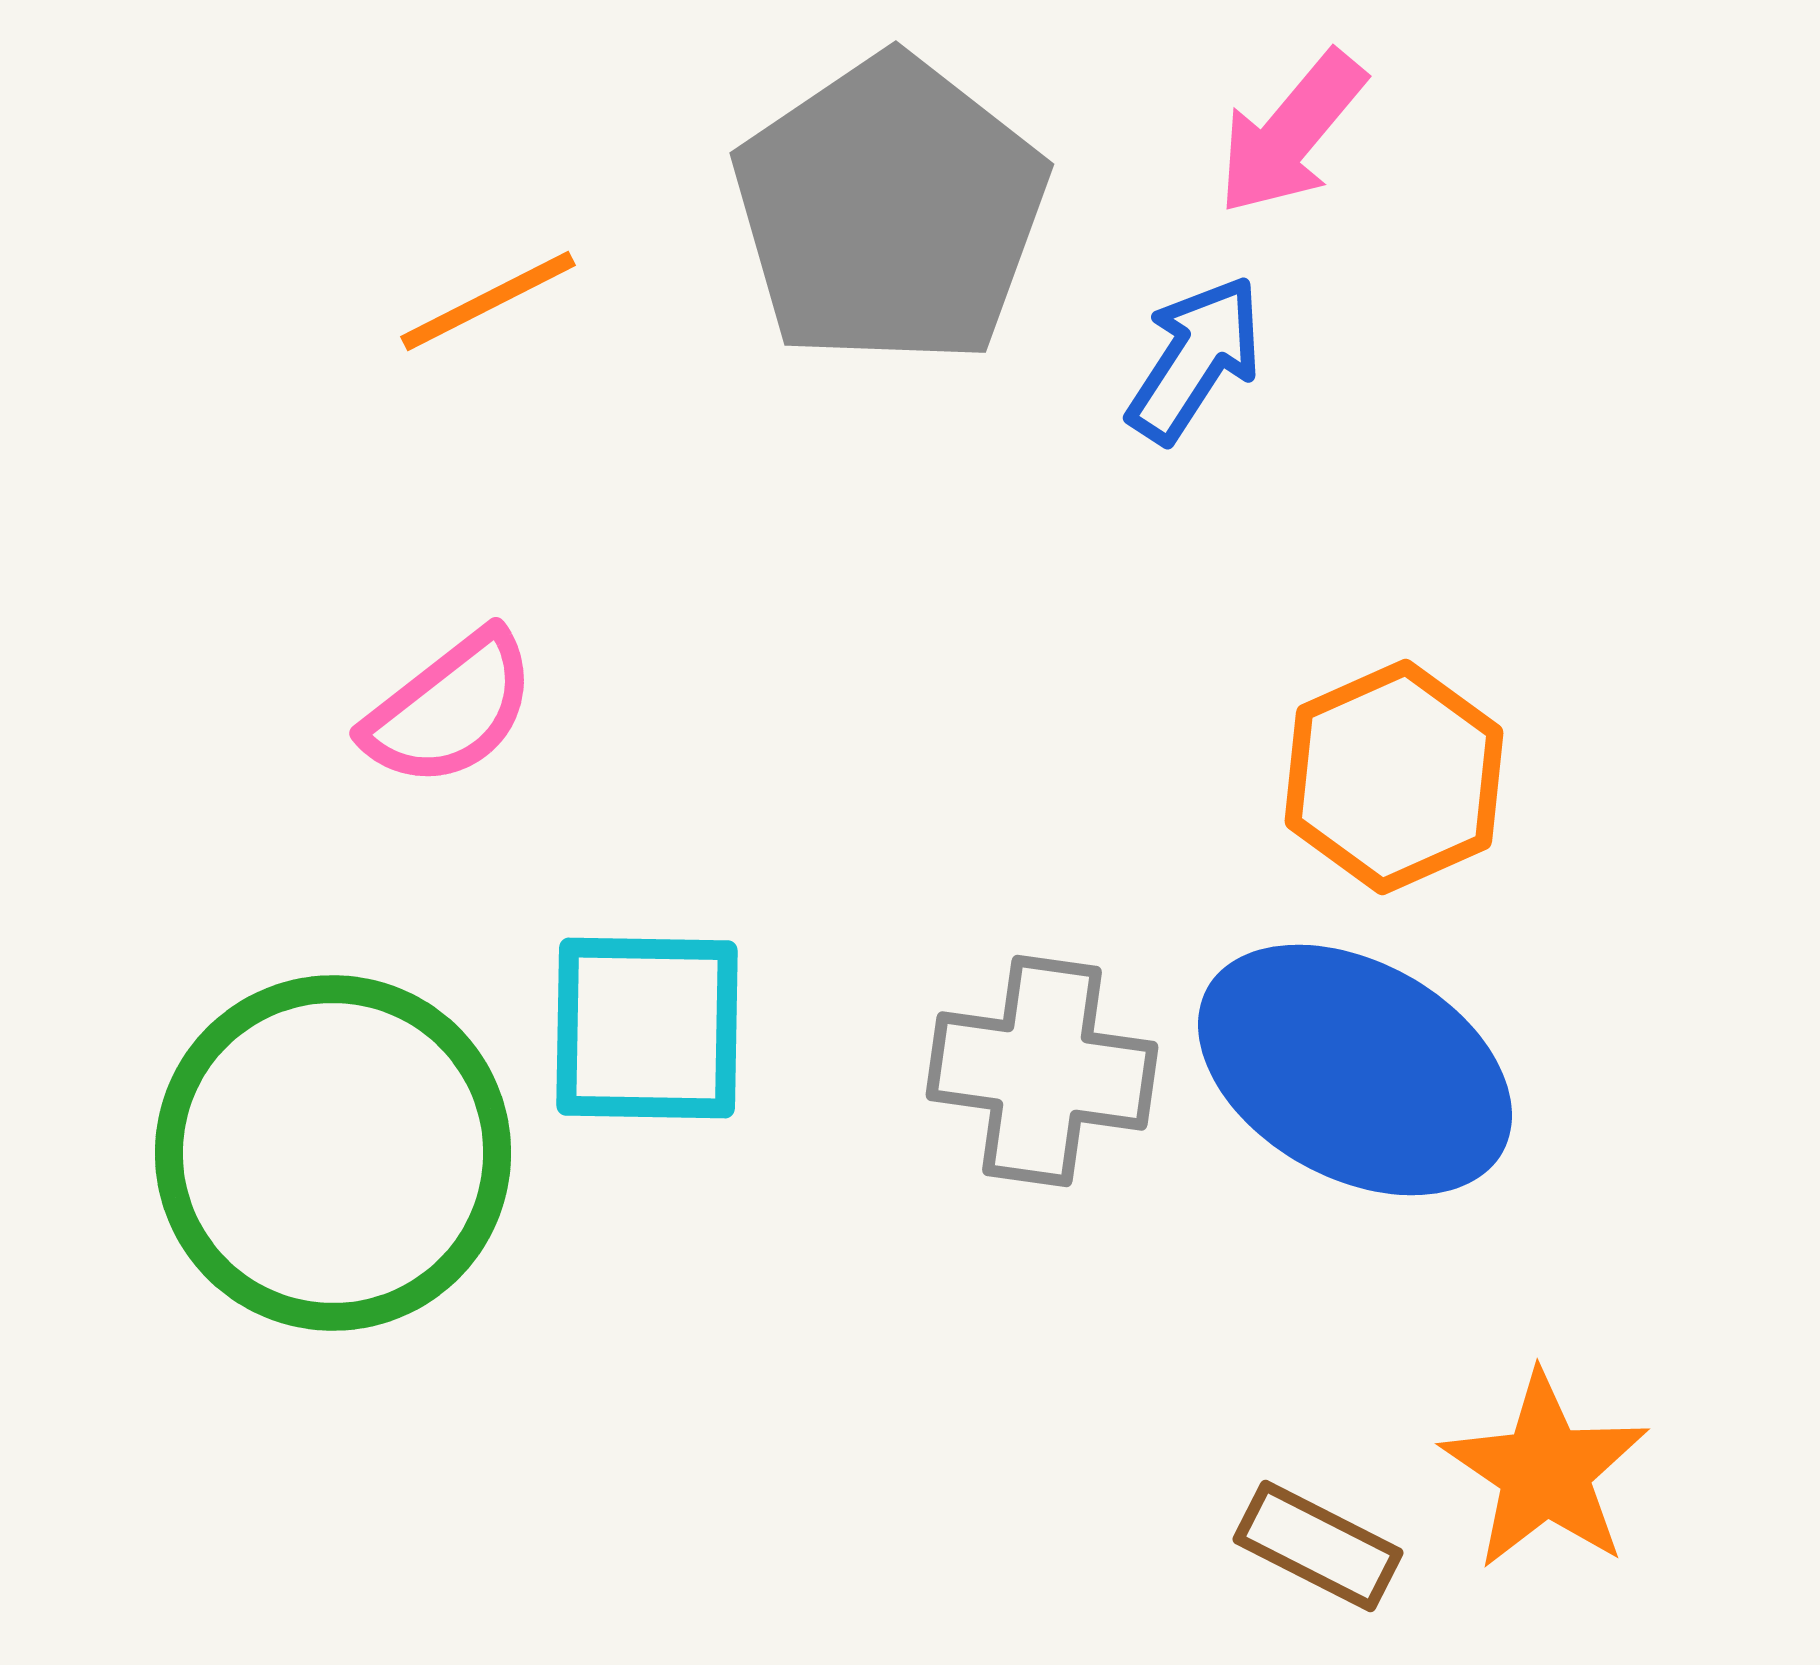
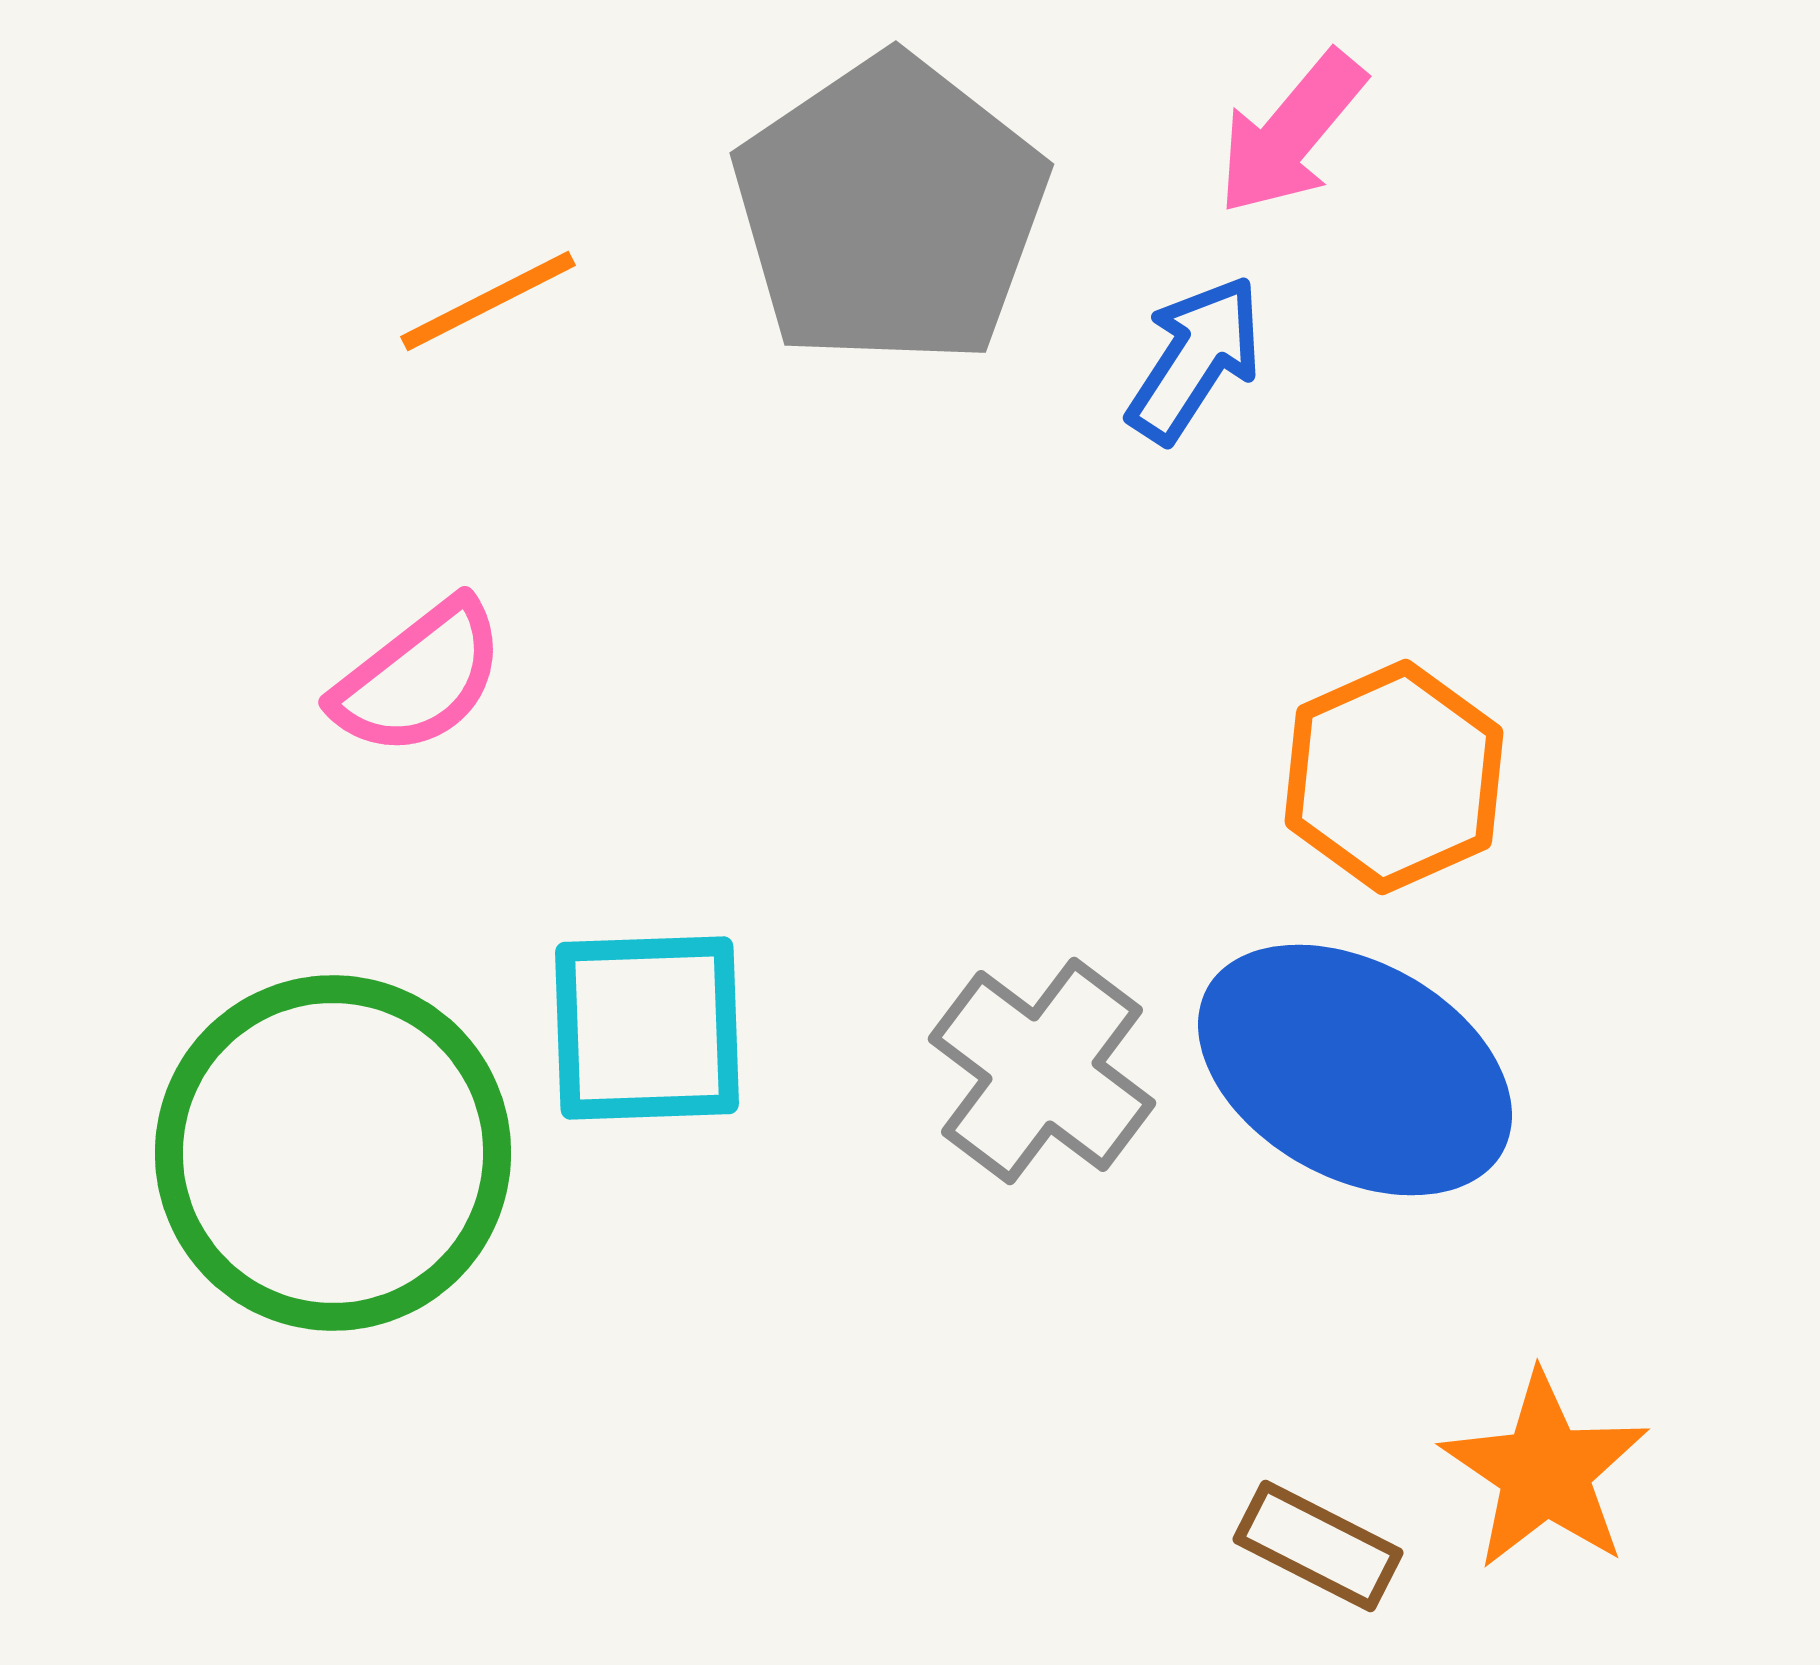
pink semicircle: moved 31 px left, 31 px up
cyan square: rotated 3 degrees counterclockwise
gray cross: rotated 29 degrees clockwise
